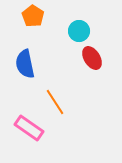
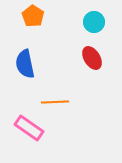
cyan circle: moved 15 px right, 9 px up
orange line: rotated 60 degrees counterclockwise
